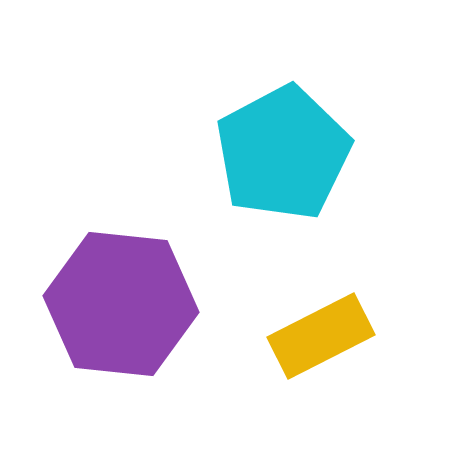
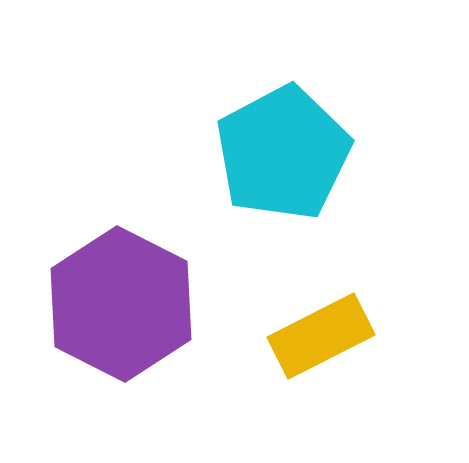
purple hexagon: rotated 21 degrees clockwise
